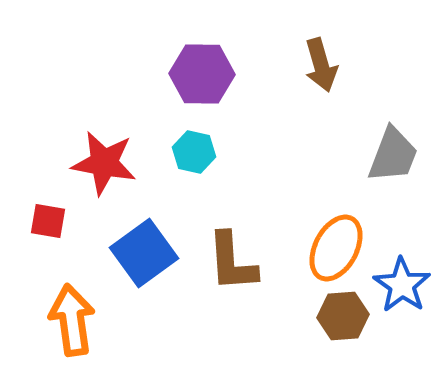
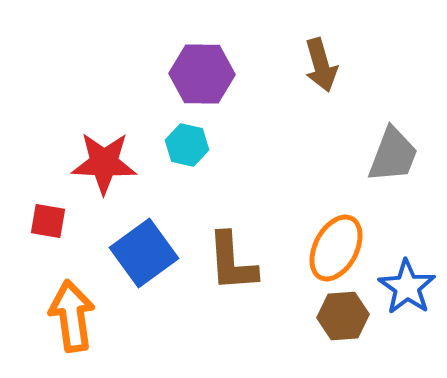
cyan hexagon: moved 7 px left, 7 px up
red star: rotated 8 degrees counterclockwise
blue star: moved 5 px right, 2 px down
orange arrow: moved 4 px up
